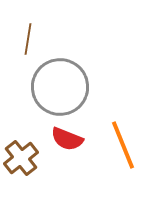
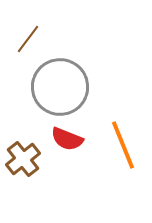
brown line: rotated 28 degrees clockwise
brown cross: moved 2 px right, 1 px down
